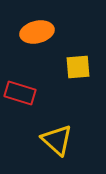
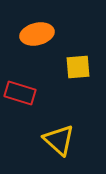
orange ellipse: moved 2 px down
yellow triangle: moved 2 px right
